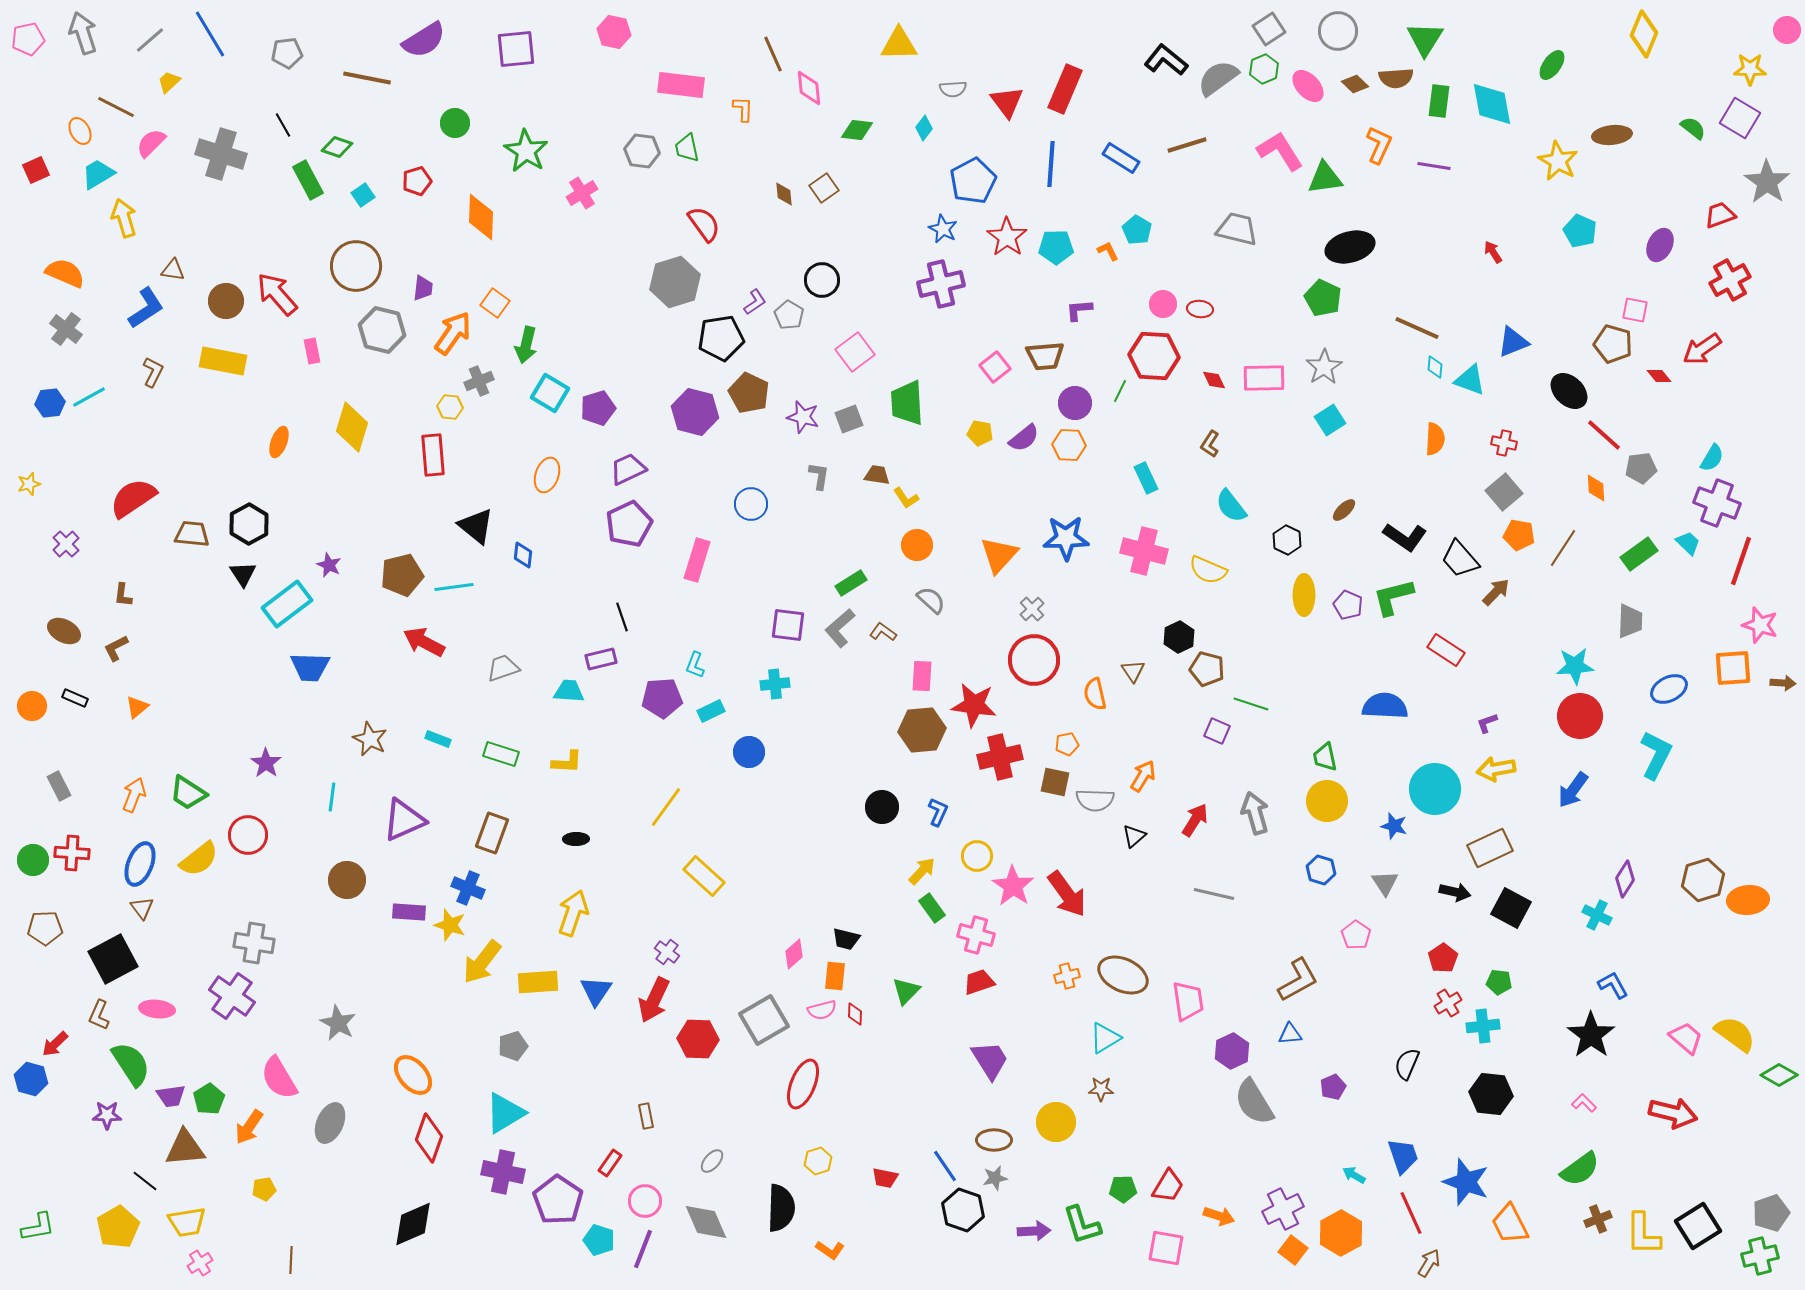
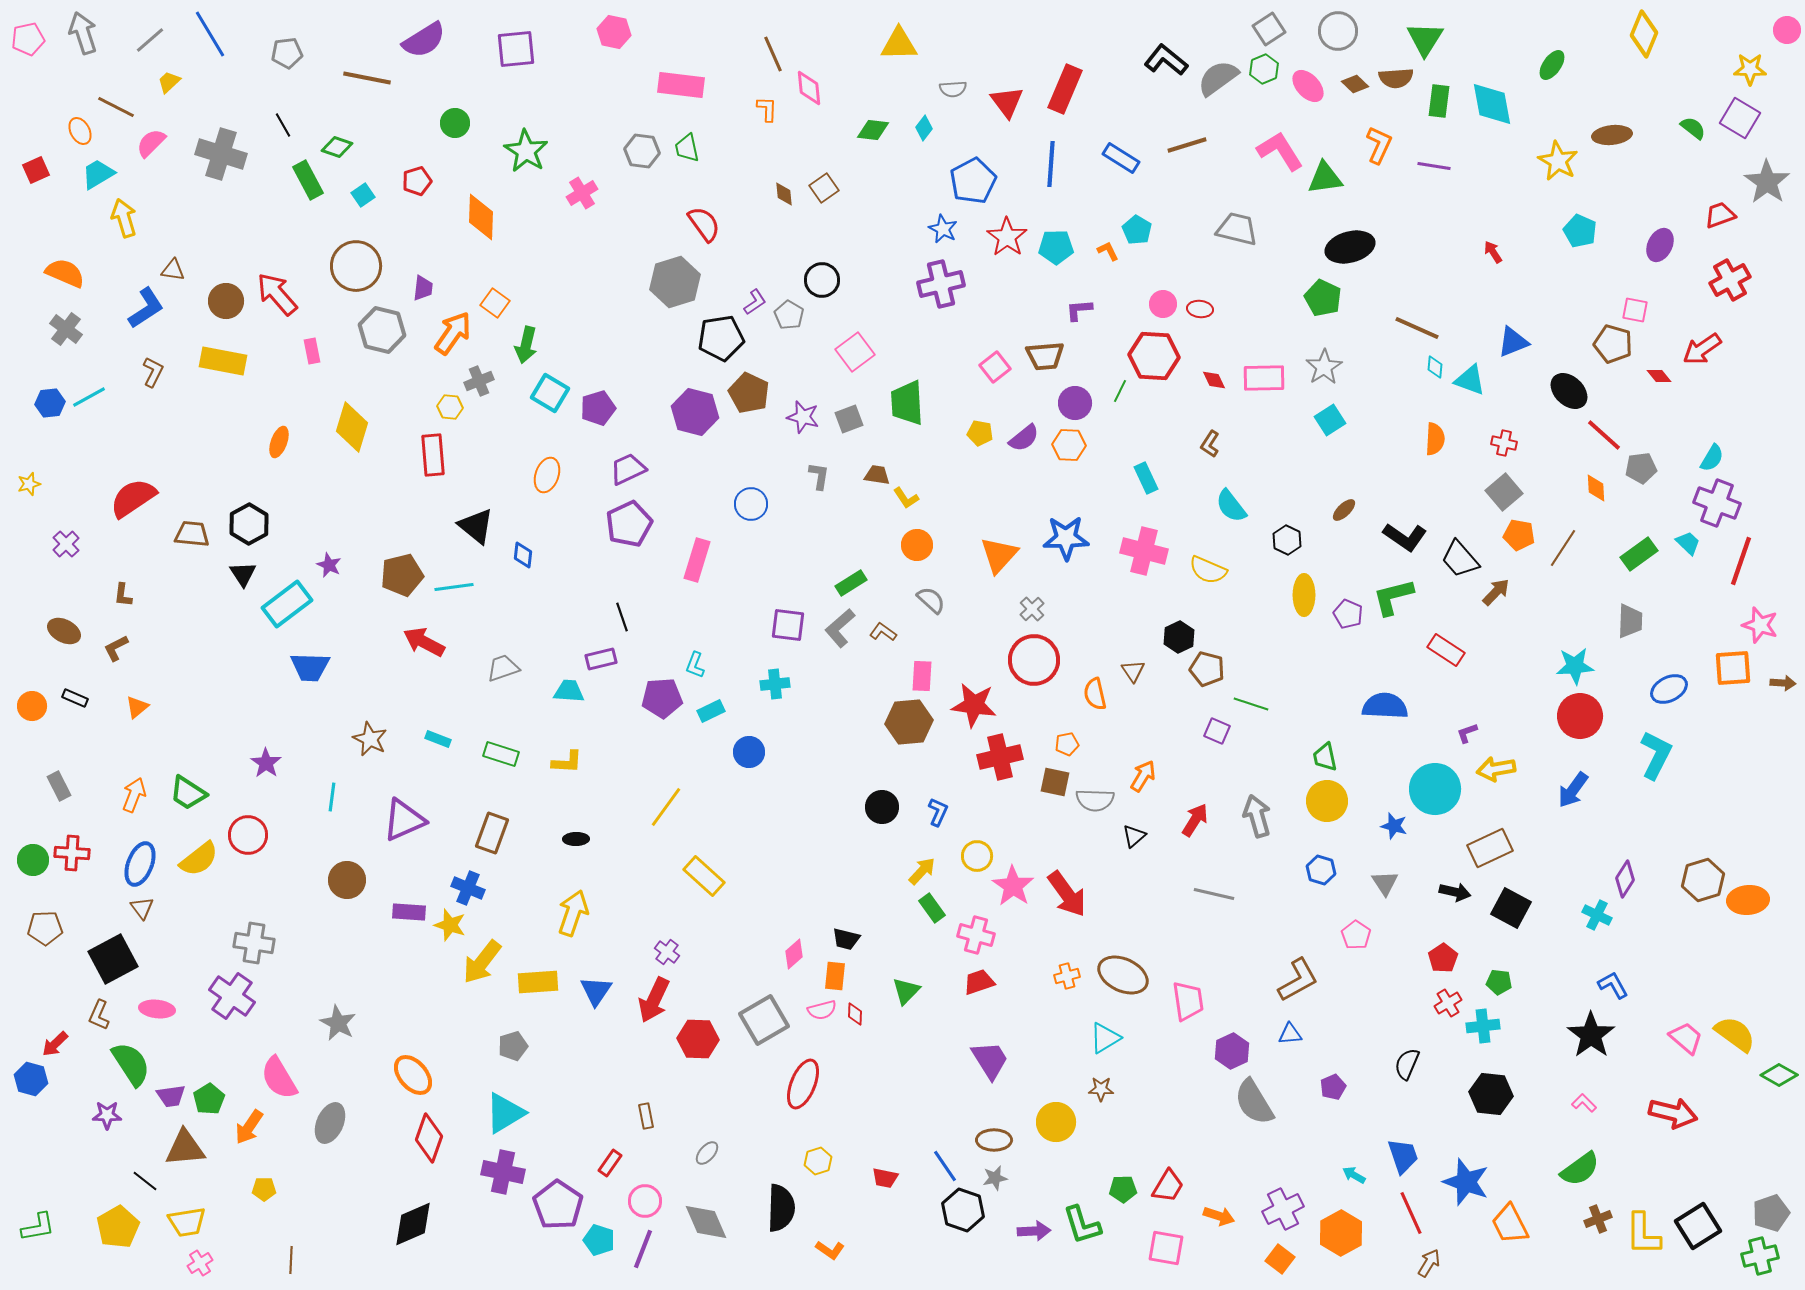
orange L-shape at (743, 109): moved 24 px right
green diamond at (857, 130): moved 16 px right
purple pentagon at (1348, 605): moved 9 px down
purple L-shape at (1487, 723): moved 20 px left, 10 px down
brown hexagon at (922, 730): moved 13 px left, 8 px up
gray arrow at (1255, 813): moved 2 px right, 3 px down
gray ellipse at (712, 1161): moved 5 px left, 8 px up
yellow pentagon at (264, 1189): rotated 10 degrees clockwise
purple pentagon at (558, 1200): moved 5 px down
orange square at (1293, 1250): moved 13 px left, 9 px down
